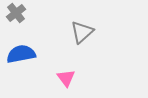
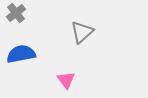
pink triangle: moved 2 px down
